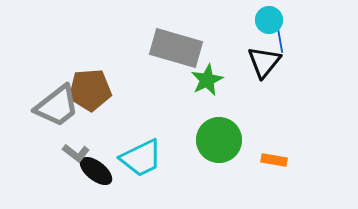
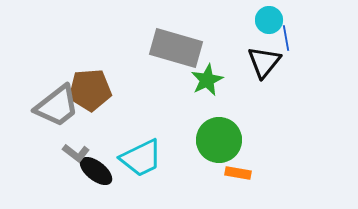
blue line: moved 6 px right, 2 px up
orange rectangle: moved 36 px left, 13 px down
